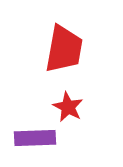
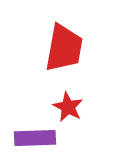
red trapezoid: moved 1 px up
